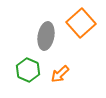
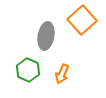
orange square: moved 1 px right, 3 px up
orange arrow: moved 2 px right; rotated 24 degrees counterclockwise
